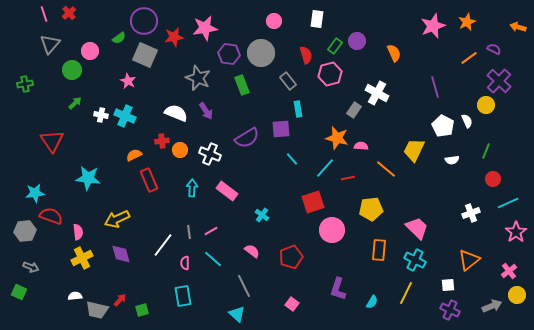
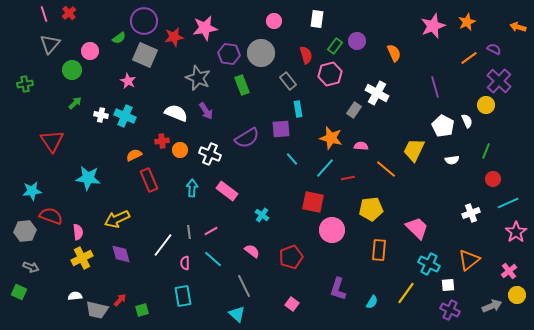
orange star at (337, 138): moved 6 px left
cyan star at (35, 193): moved 3 px left, 2 px up
red square at (313, 202): rotated 30 degrees clockwise
cyan cross at (415, 260): moved 14 px right, 4 px down
yellow line at (406, 293): rotated 10 degrees clockwise
